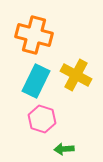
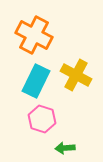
orange cross: rotated 12 degrees clockwise
green arrow: moved 1 px right, 1 px up
